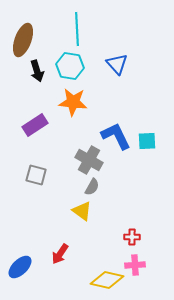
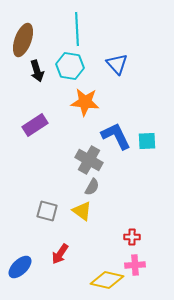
orange star: moved 12 px right
gray square: moved 11 px right, 36 px down
